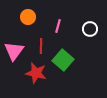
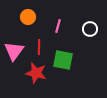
red line: moved 2 px left, 1 px down
green square: rotated 30 degrees counterclockwise
